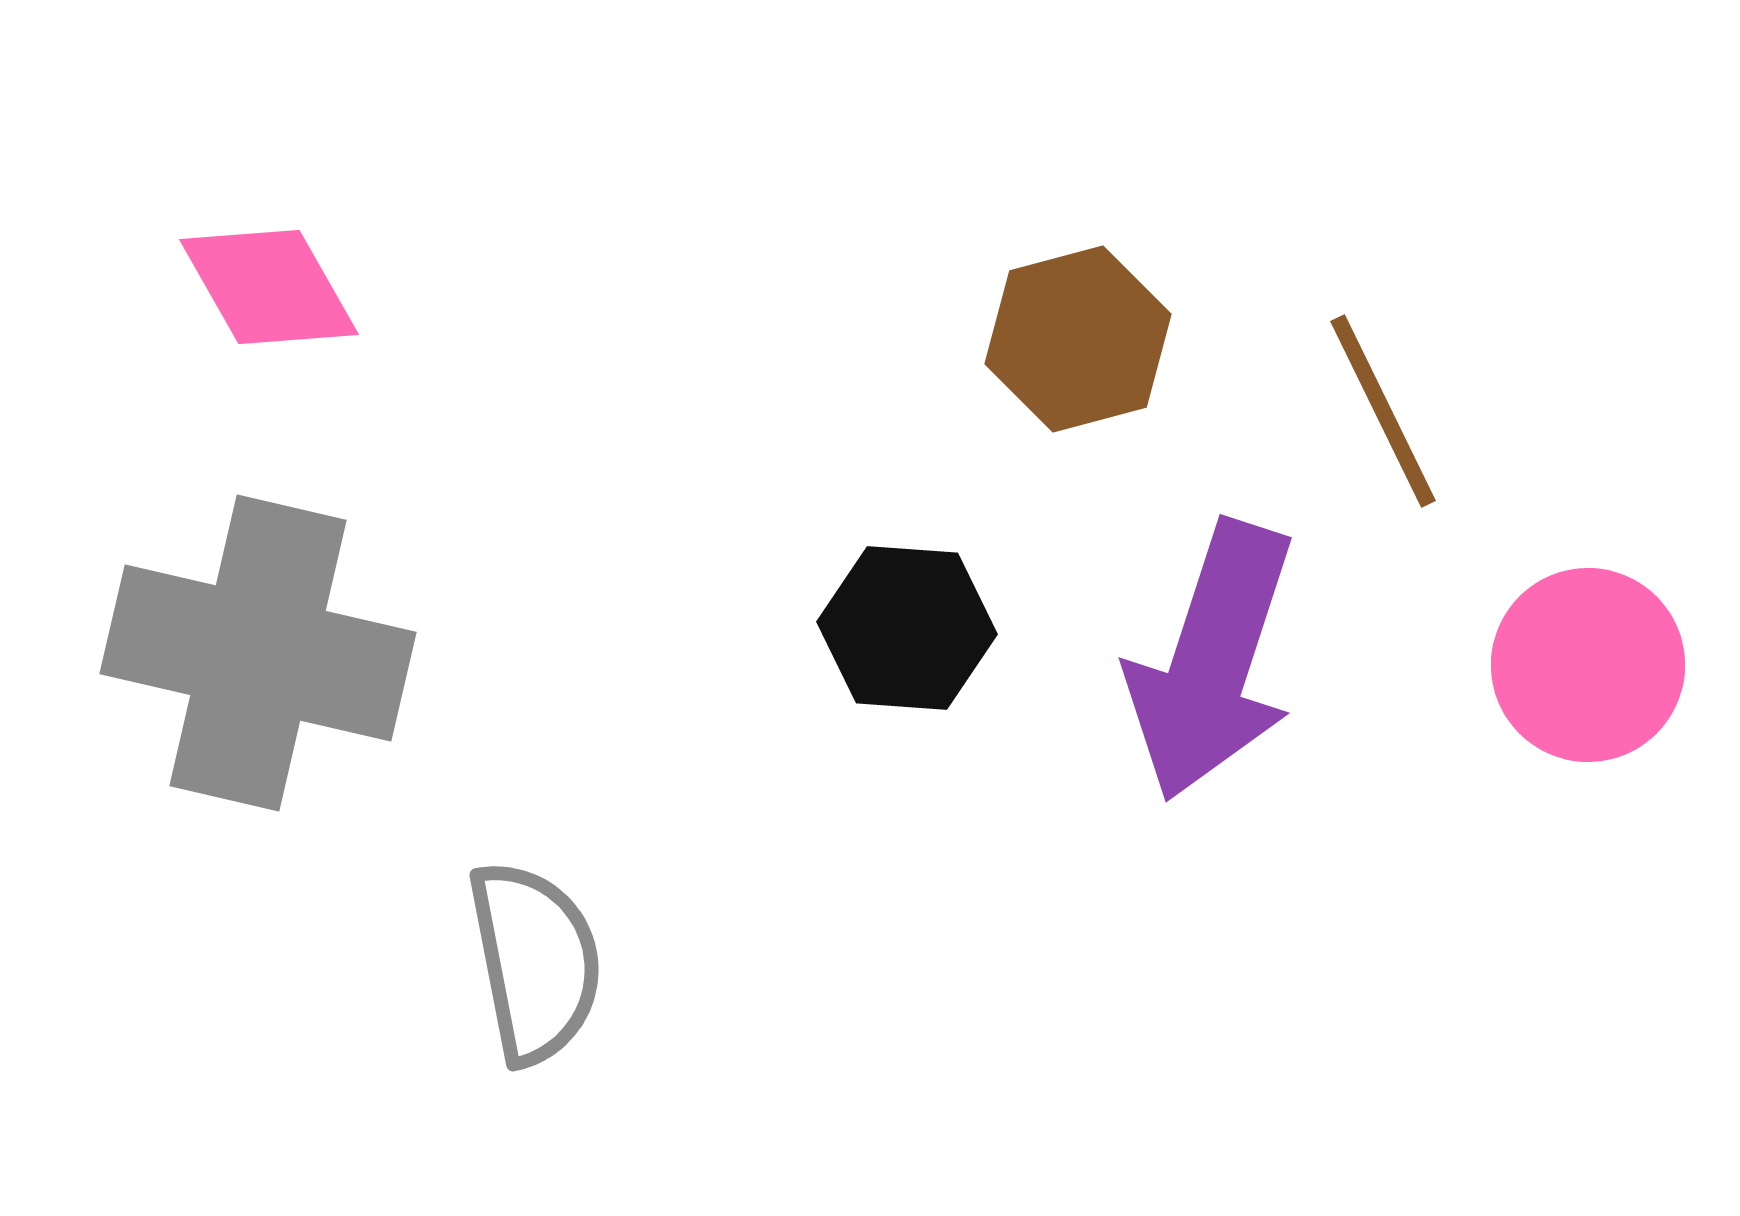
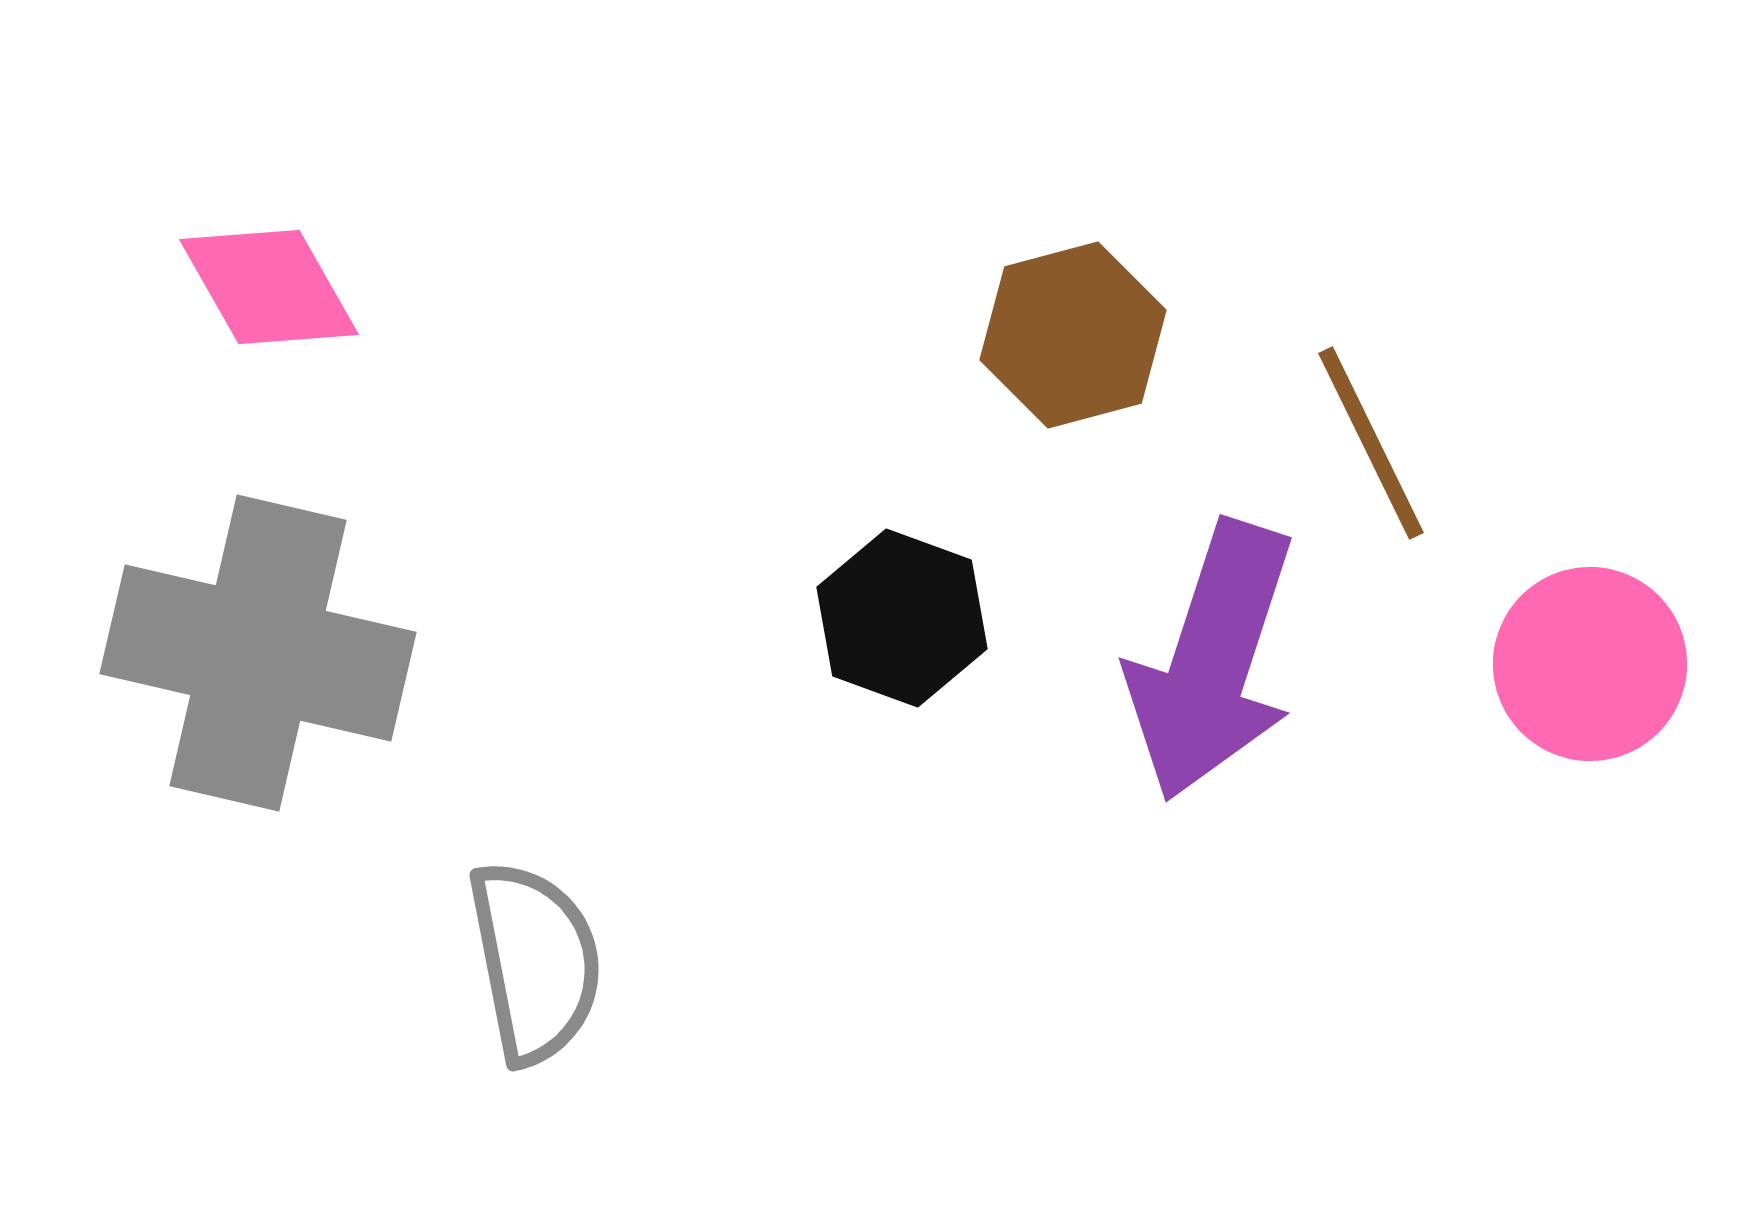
brown hexagon: moved 5 px left, 4 px up
brown line: moved 12 px left, 32 px down
black hexagon: moved 5 px left, 10 px up; rotated 16 degrees clockwise
pink circle: moved 2 px right, 1 px up
